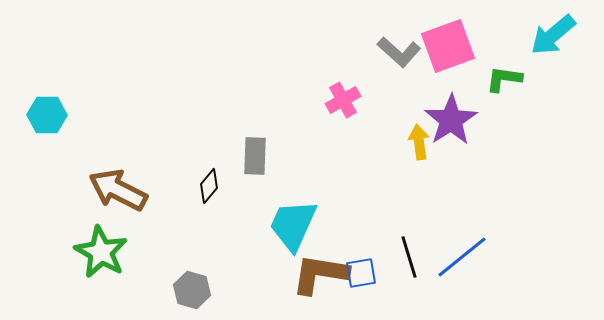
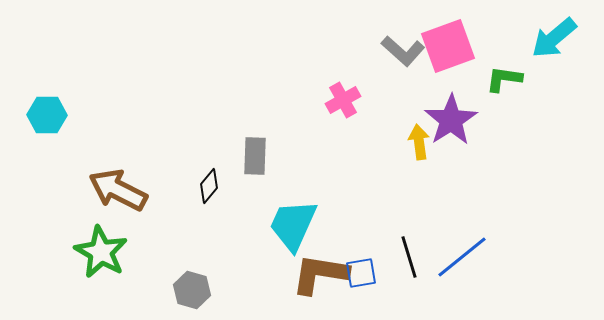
cyan arrow: moved 1 px right, 3 px down
gray L-shape: moved 4 px right, 1 px up
